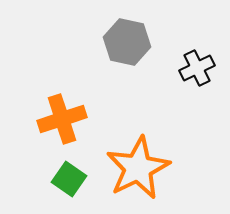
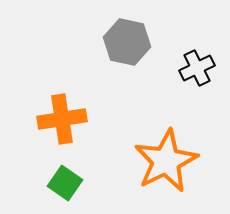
orange cross: rotated 9 degrees clockwise
orange star: moved 28 px right, 7 px up
green square: moved 4 px left, 4 px down
